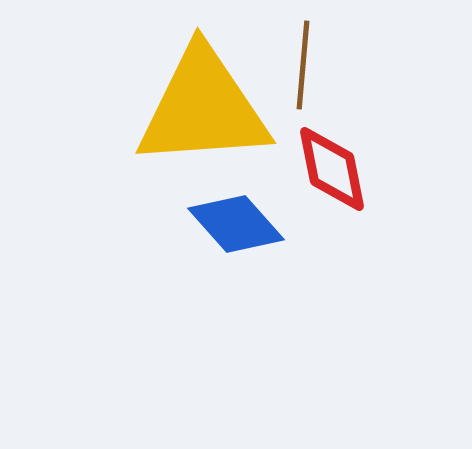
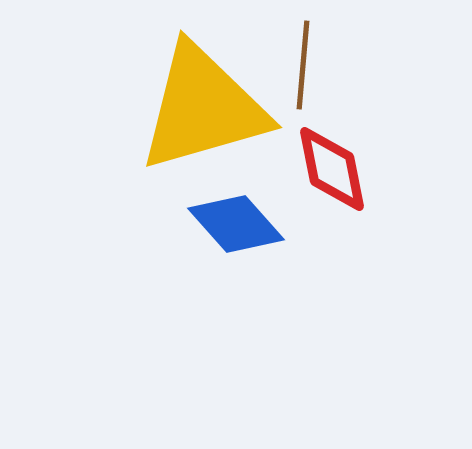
yellow triangle: rotated 12 degrees counterclockwise
